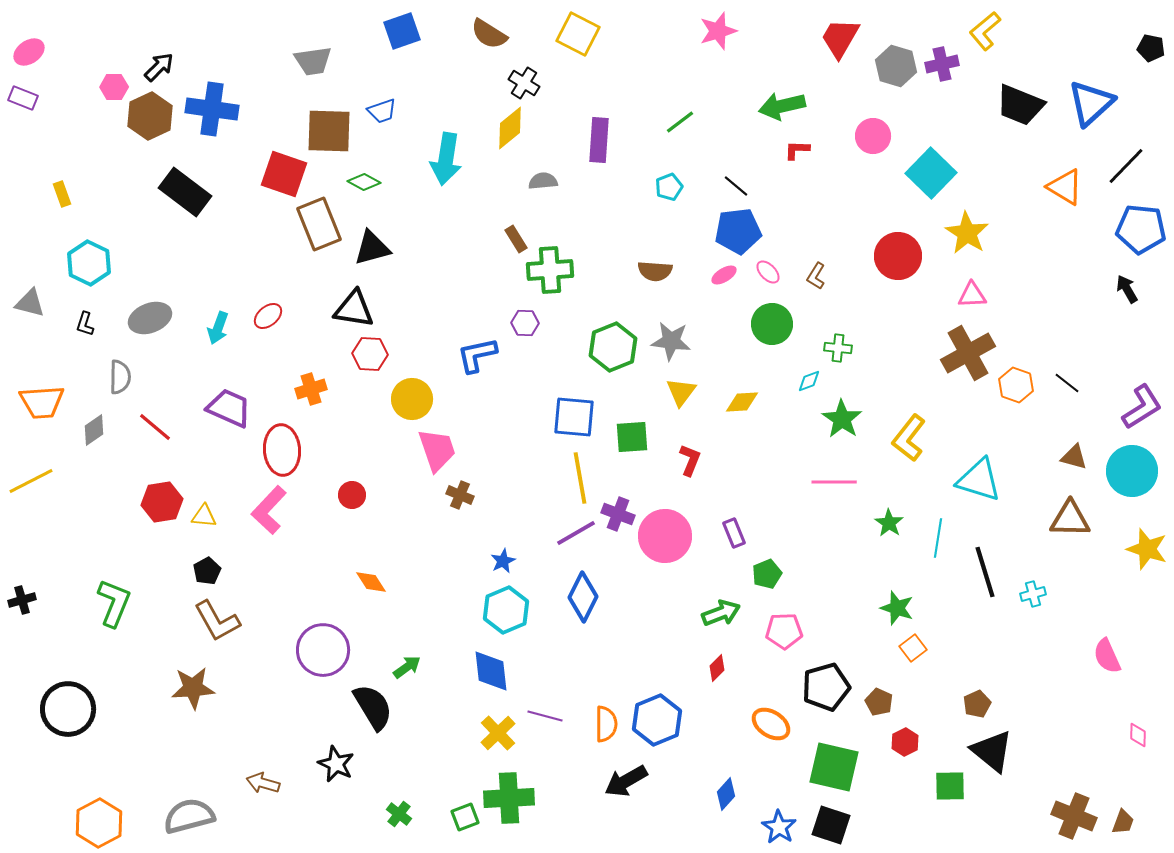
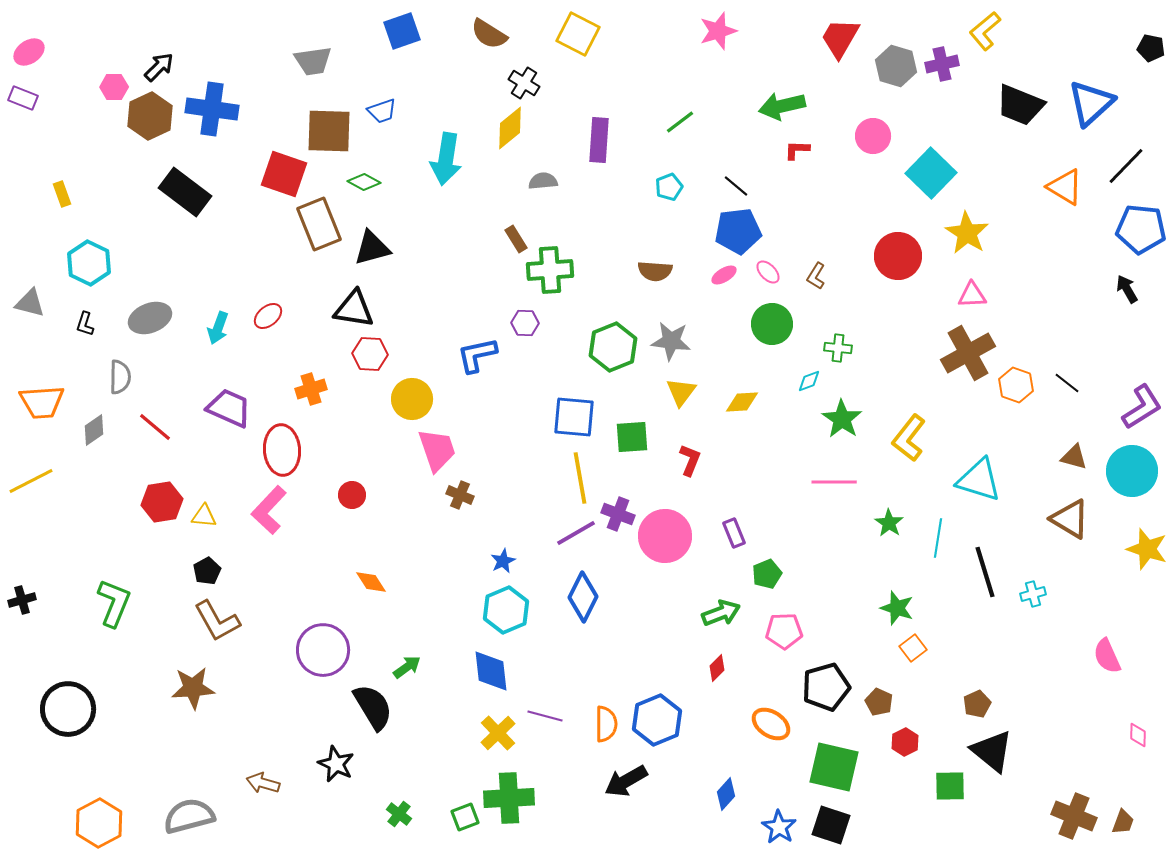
brown triangle at (1070, 519): rotated 30 degrees clockwise
